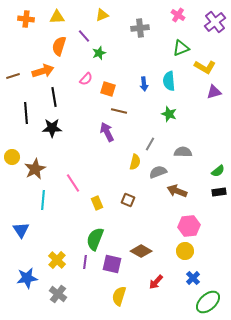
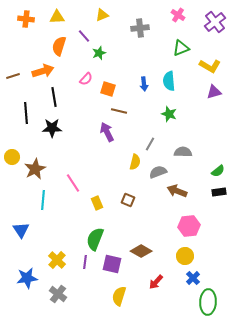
yellow L-shape at (205, 67): moved 5 px right, 1 px up
yellow circle at (185, 251): moved 5 px down
green ellipse at (208, 302): rotated 45 degrees counterclockwise
